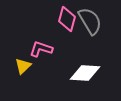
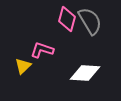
pink L-shape: moved 1 px right, 1 px down
